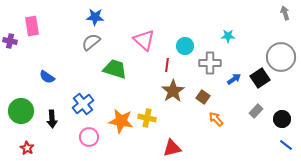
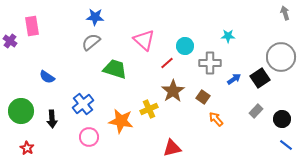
purple cross: rotated 24 degrees clockwise
red line: moved 2 px up; rotated 40 degrees clockwise
yellow cross: moved 2 px right, 9 px up; rotated 36 degrees counterclockwise
